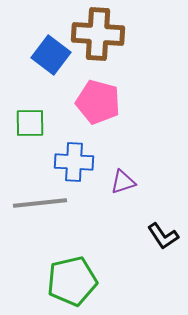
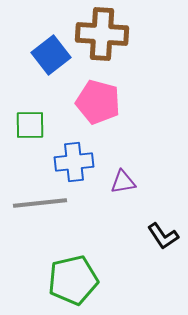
brown cross: moved 4 px right
blue square: rotated 15 degrees clockwise
green square: moved 2 px down
blue cross: rotated 9 degrees counterclockwise
purple triangle: rotated 8 degrees clockwise
green pentagon: moved 1 px right, 1 px up
